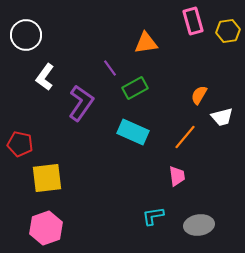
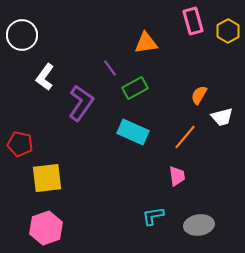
yellow hexagon: rotated 20 degrees counterclockwise
white circle: moved 4 px left
